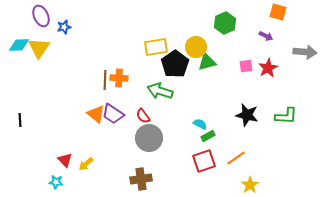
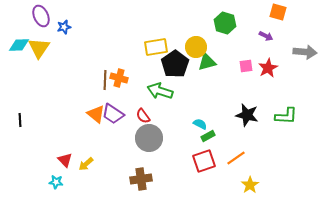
green hexagon: rotated 20 degrees counterclockwise
orange cross: rotated 12 degrees clockwise
